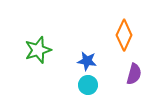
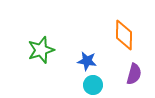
orange diamond: rotated 24 degrees counterclockwise
green star: moved 3 px right
cyan circle: moved 5 px right
